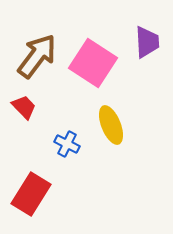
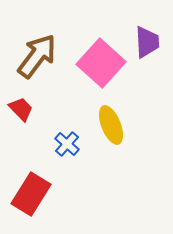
pink square: moved 8 px right; rotated 9 degrees clockwise
red trapezoid: moved 3 px left, 2 px down
blue cross: rotated 15 degrees clockwise
